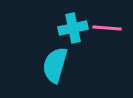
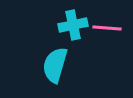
cyan cross: moved 3 px up
